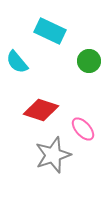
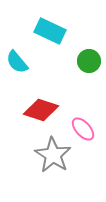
gray star: rotated 21 degrees counterclockwise
